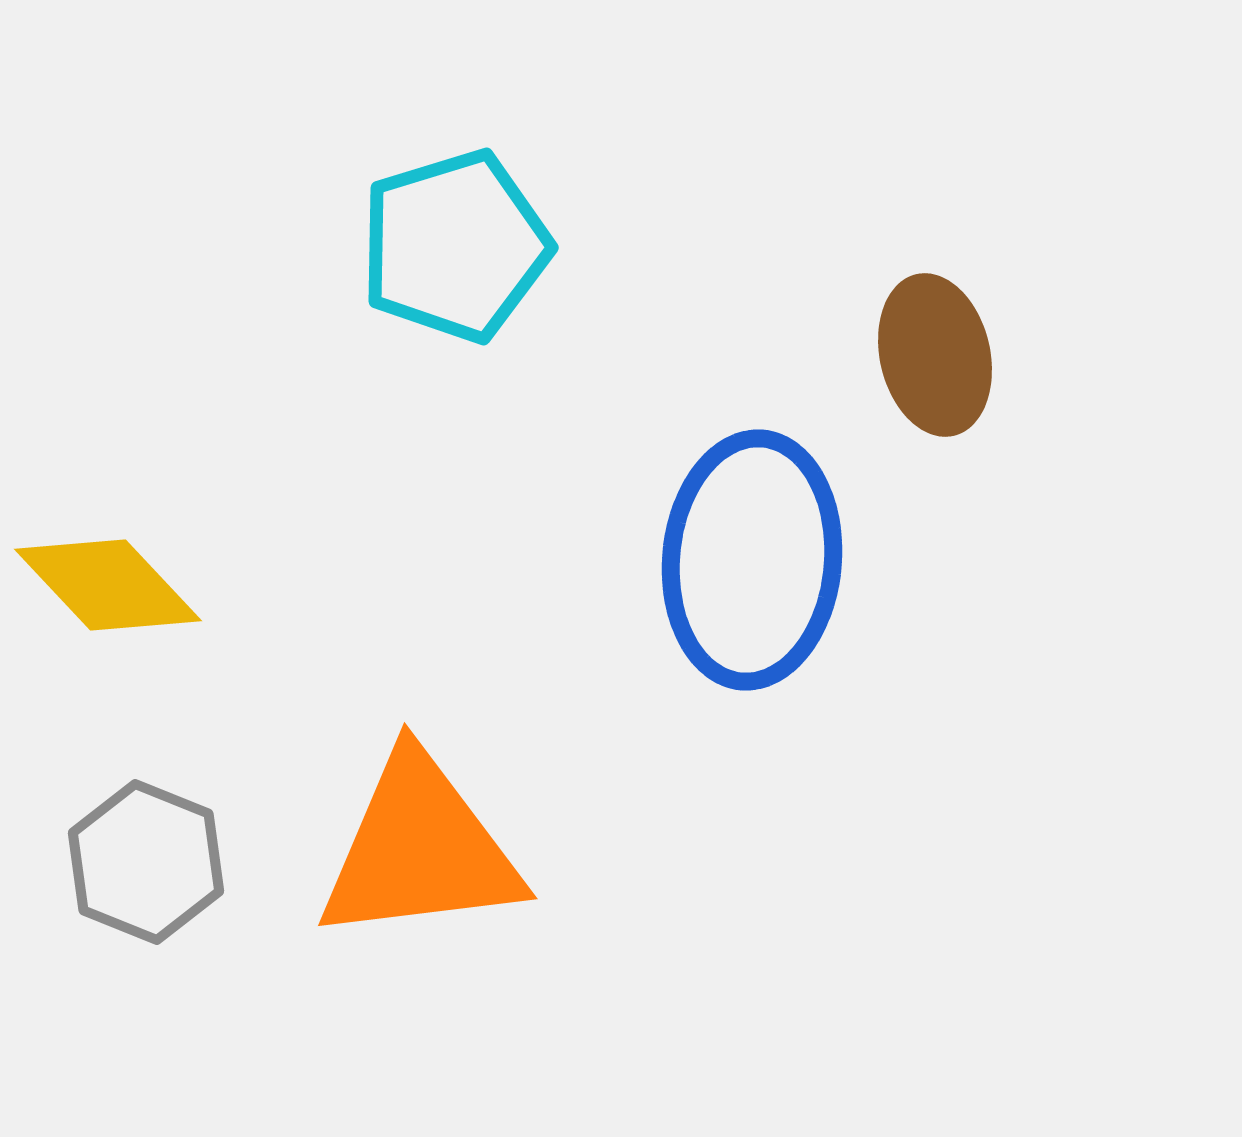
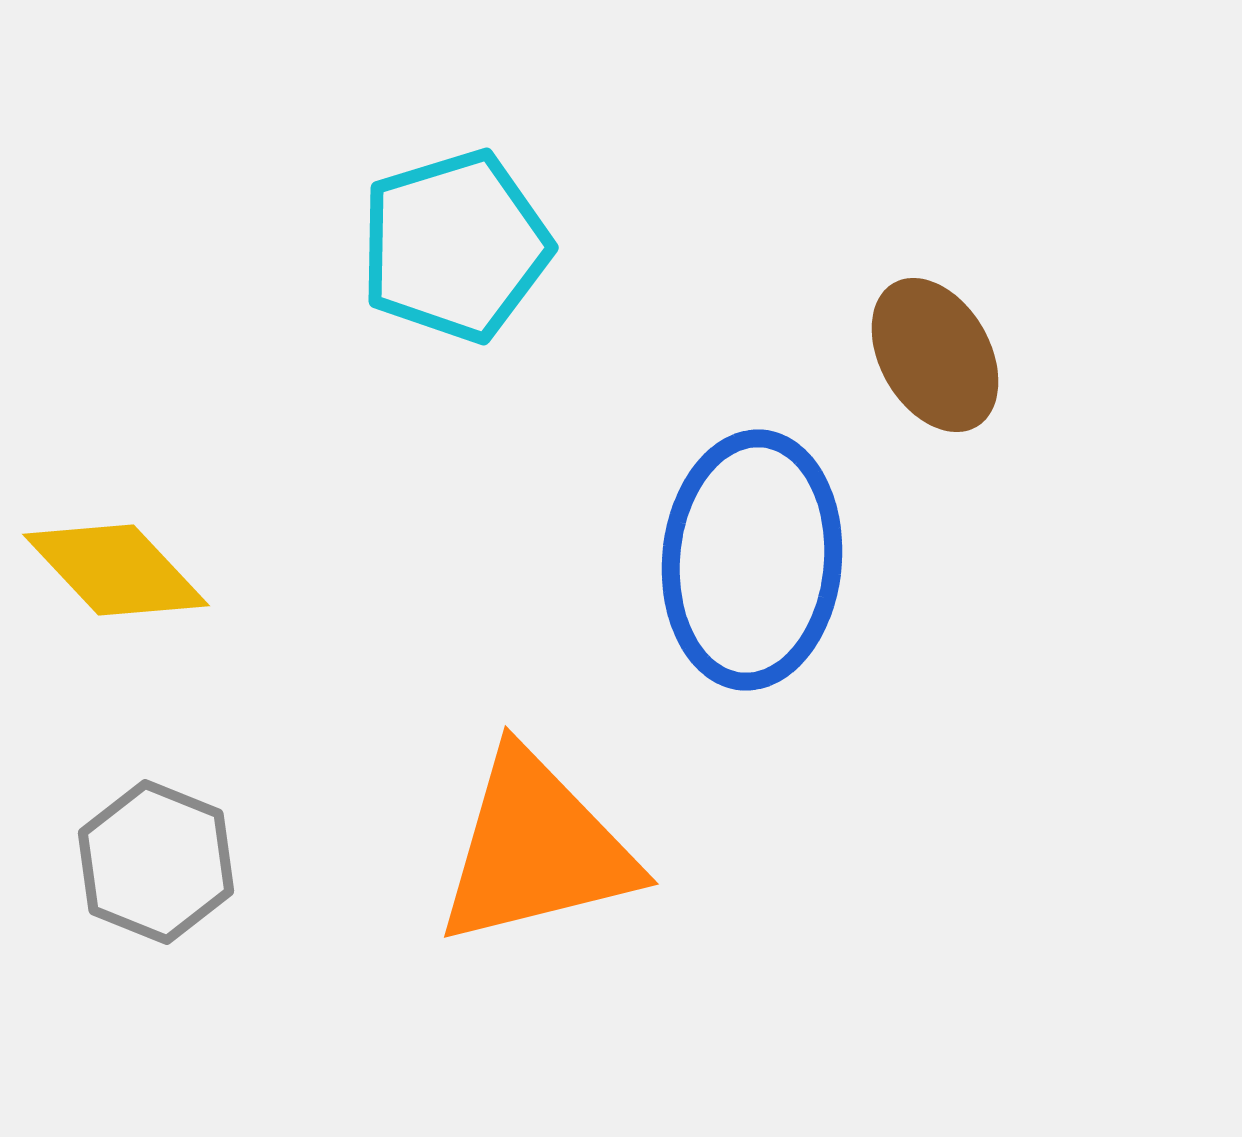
brown ellipse: rotated 17 degrees counterclockwise
yellow diamond: moved 8 px right, 15 px up
orange triangle: moved 116 px right; rotated 7 degrees counterclockwise
gray hexagon: moved 10 px right
